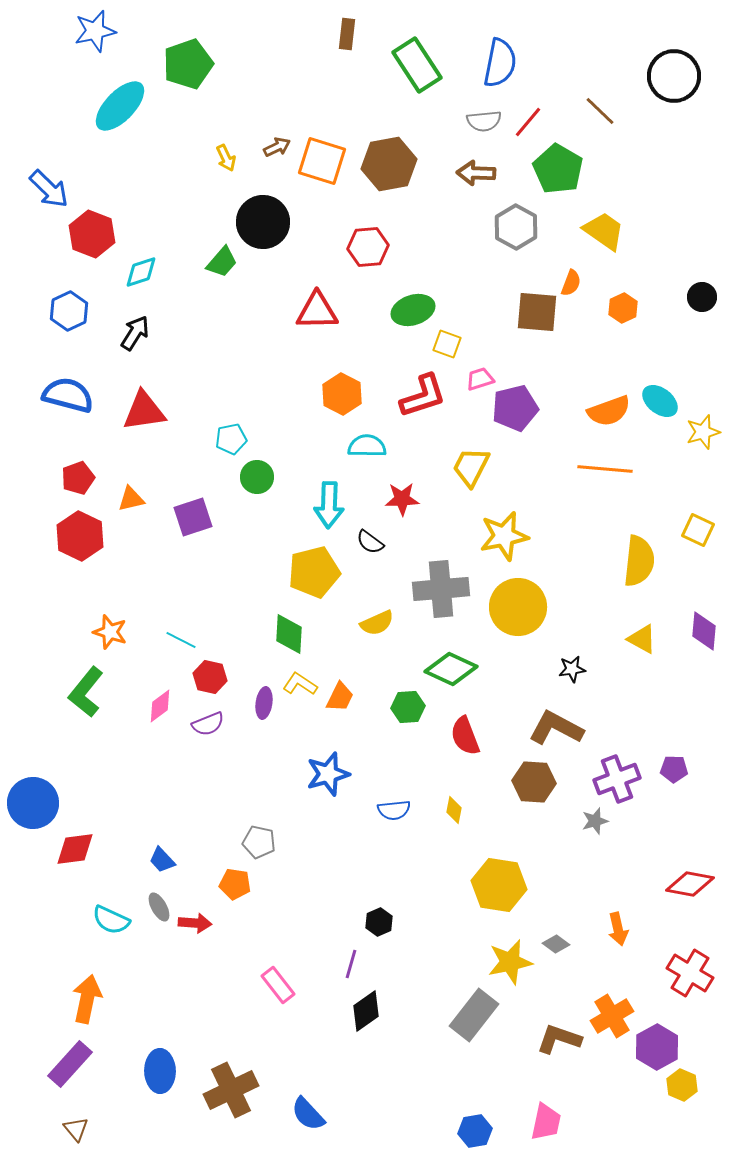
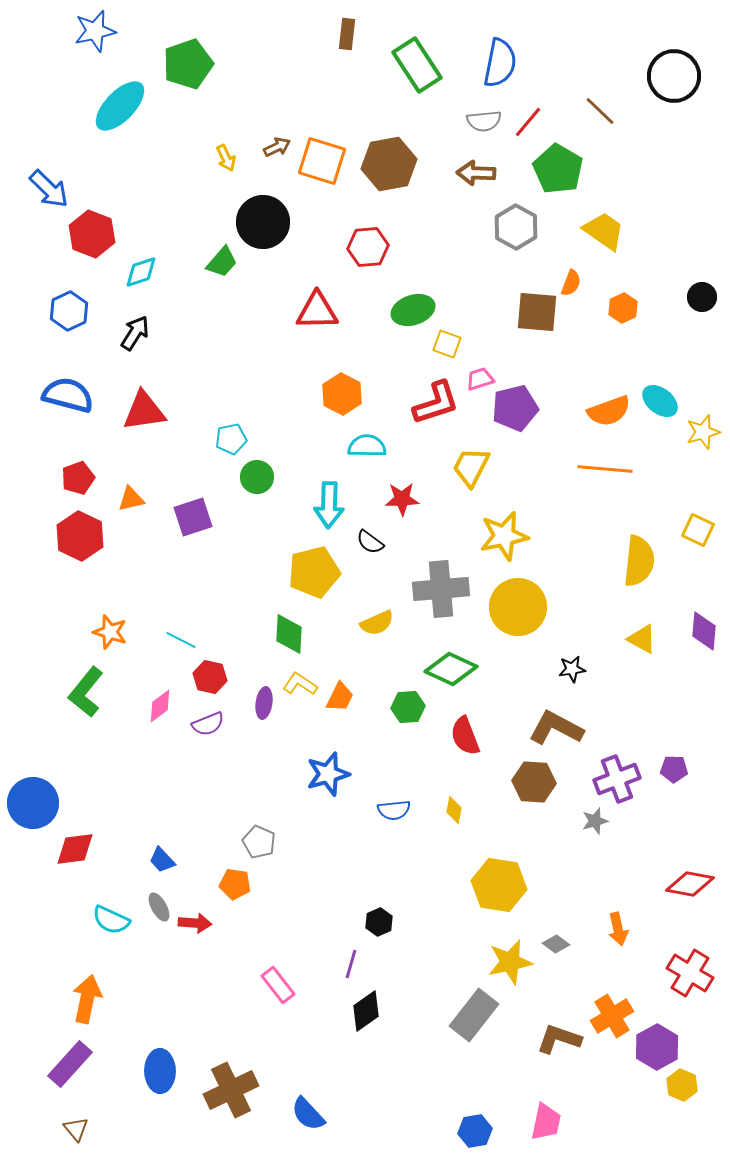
red L-shape at (423, 396): moved 13 px right, 7 px down
gray pentagon at (259, 842): rotated 12 degrees clockwise
